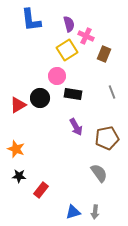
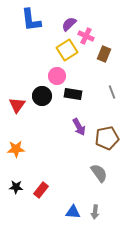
purple semicircle: rotated 119 degrees counterclockwise
black circle: moved 2 px right, 2 px up
red triangle: moved 1 px left; rotated 24 degrees counterclockwise
purple arrow: moved 3 px right
orange star: rotated 24 degrees counterclockwise
black star: moved 3 px left, 11 px down
blue triangle: rotated 21 degrees clockwise
